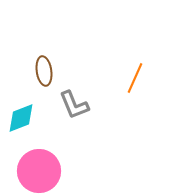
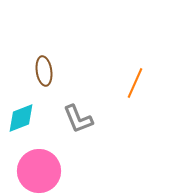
orange line: moved 5 px down
gray L-shape: moved 4 px right, 14 px down
